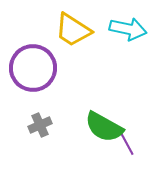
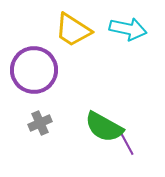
purple circle: moved 1 px right, 2 px down
gray cross: moved 2 px up
